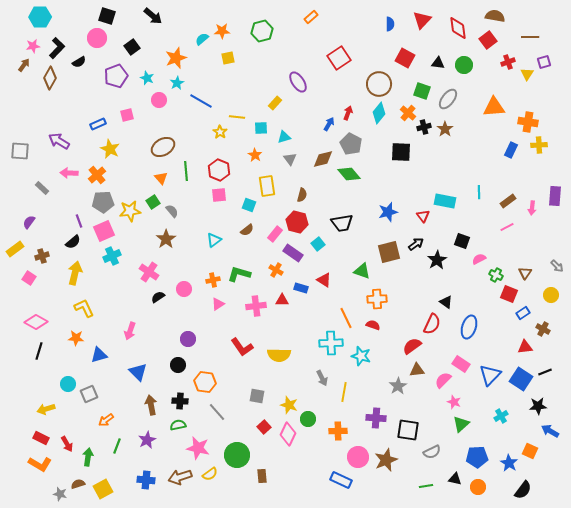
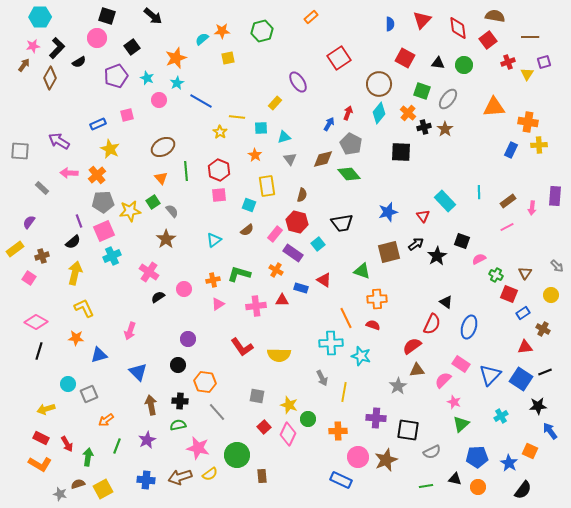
cyan rectangle at (445, 201): rotated 35 degrees clockwise
black star at (437, 260): moved 4 px up
blue arrow at (550, 431): rotated 24 degrees clockwise
